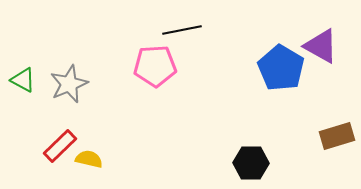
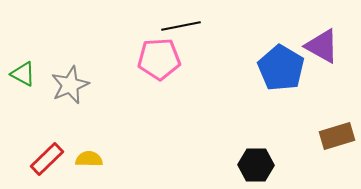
black line: moved 1 px left, 4 px up
purple triangle: moved 1 px right
pink pentagon: moved 4 px right, 7 px up
green triangle: moved 6 px up
gray star: moved 1 px right, 1 px down
red rectangle: moved 13 px left, 13 px down
yellow semicircle: rotated 12 degrees counterclockwise
black hexagon: moved 5 px right, 2 px down
